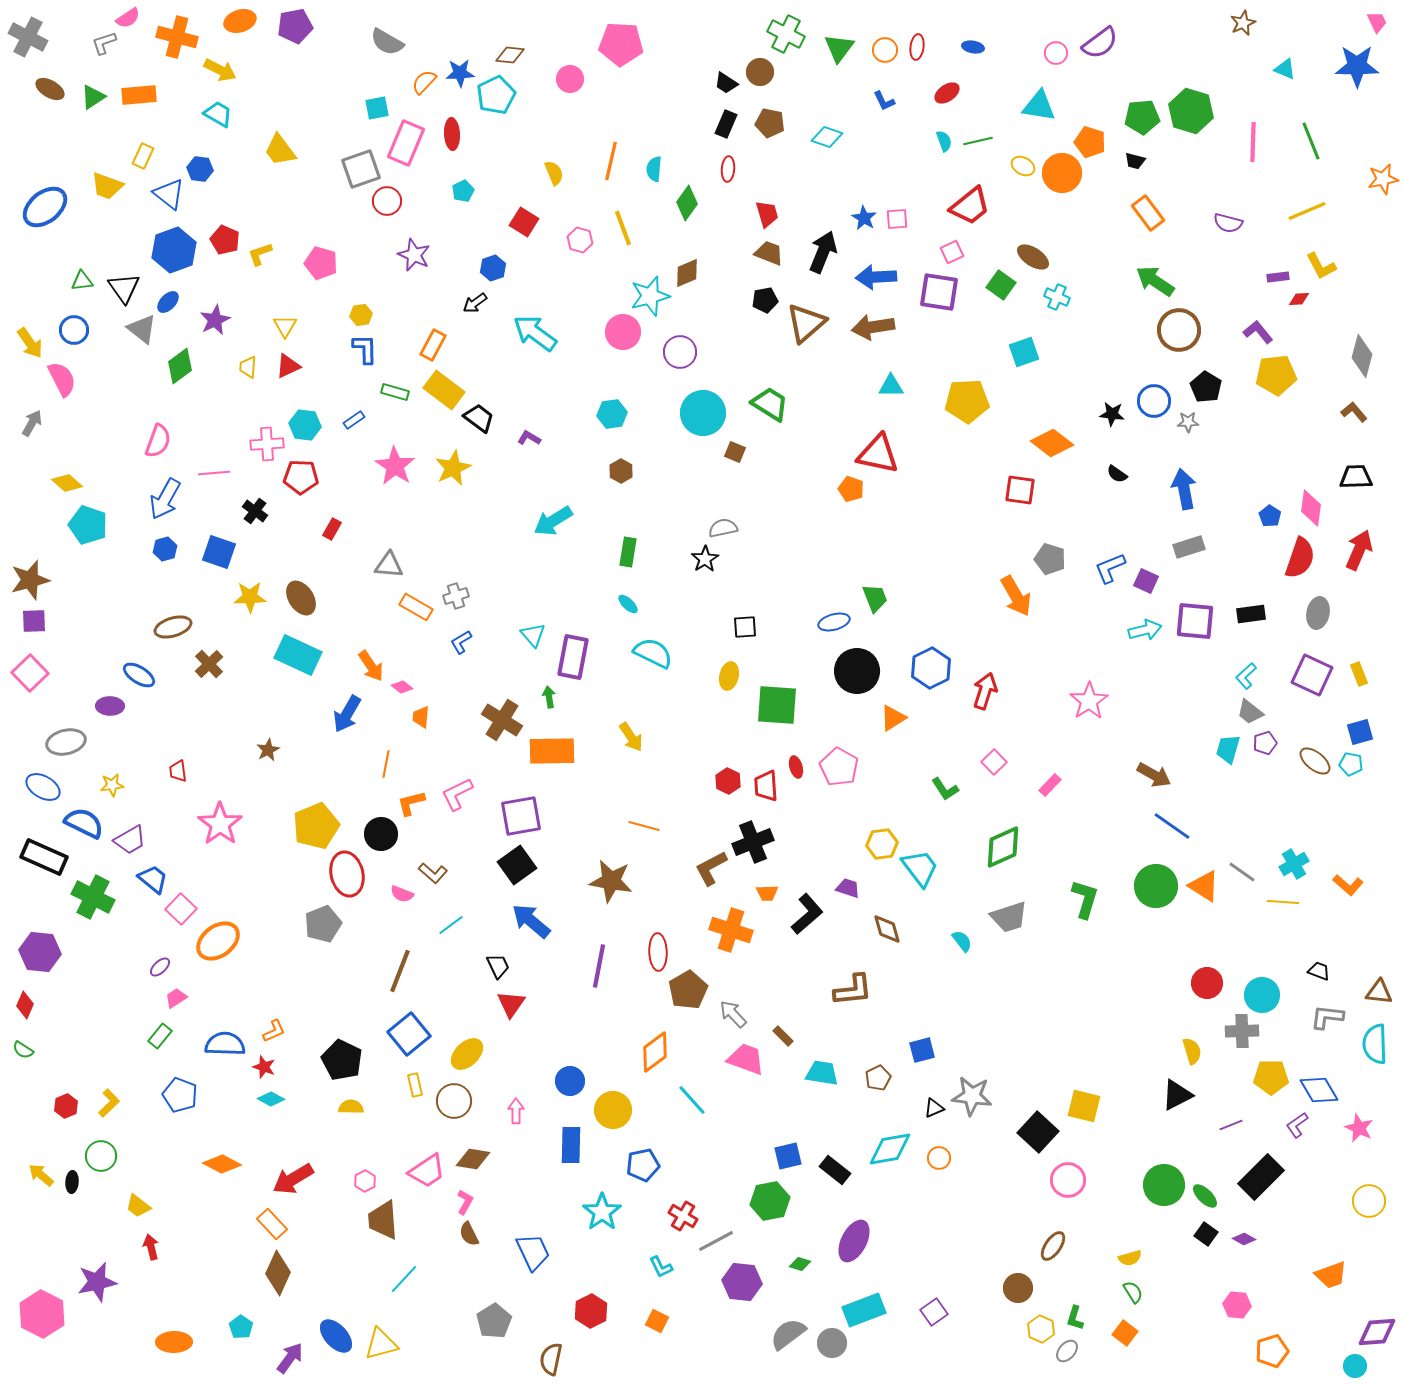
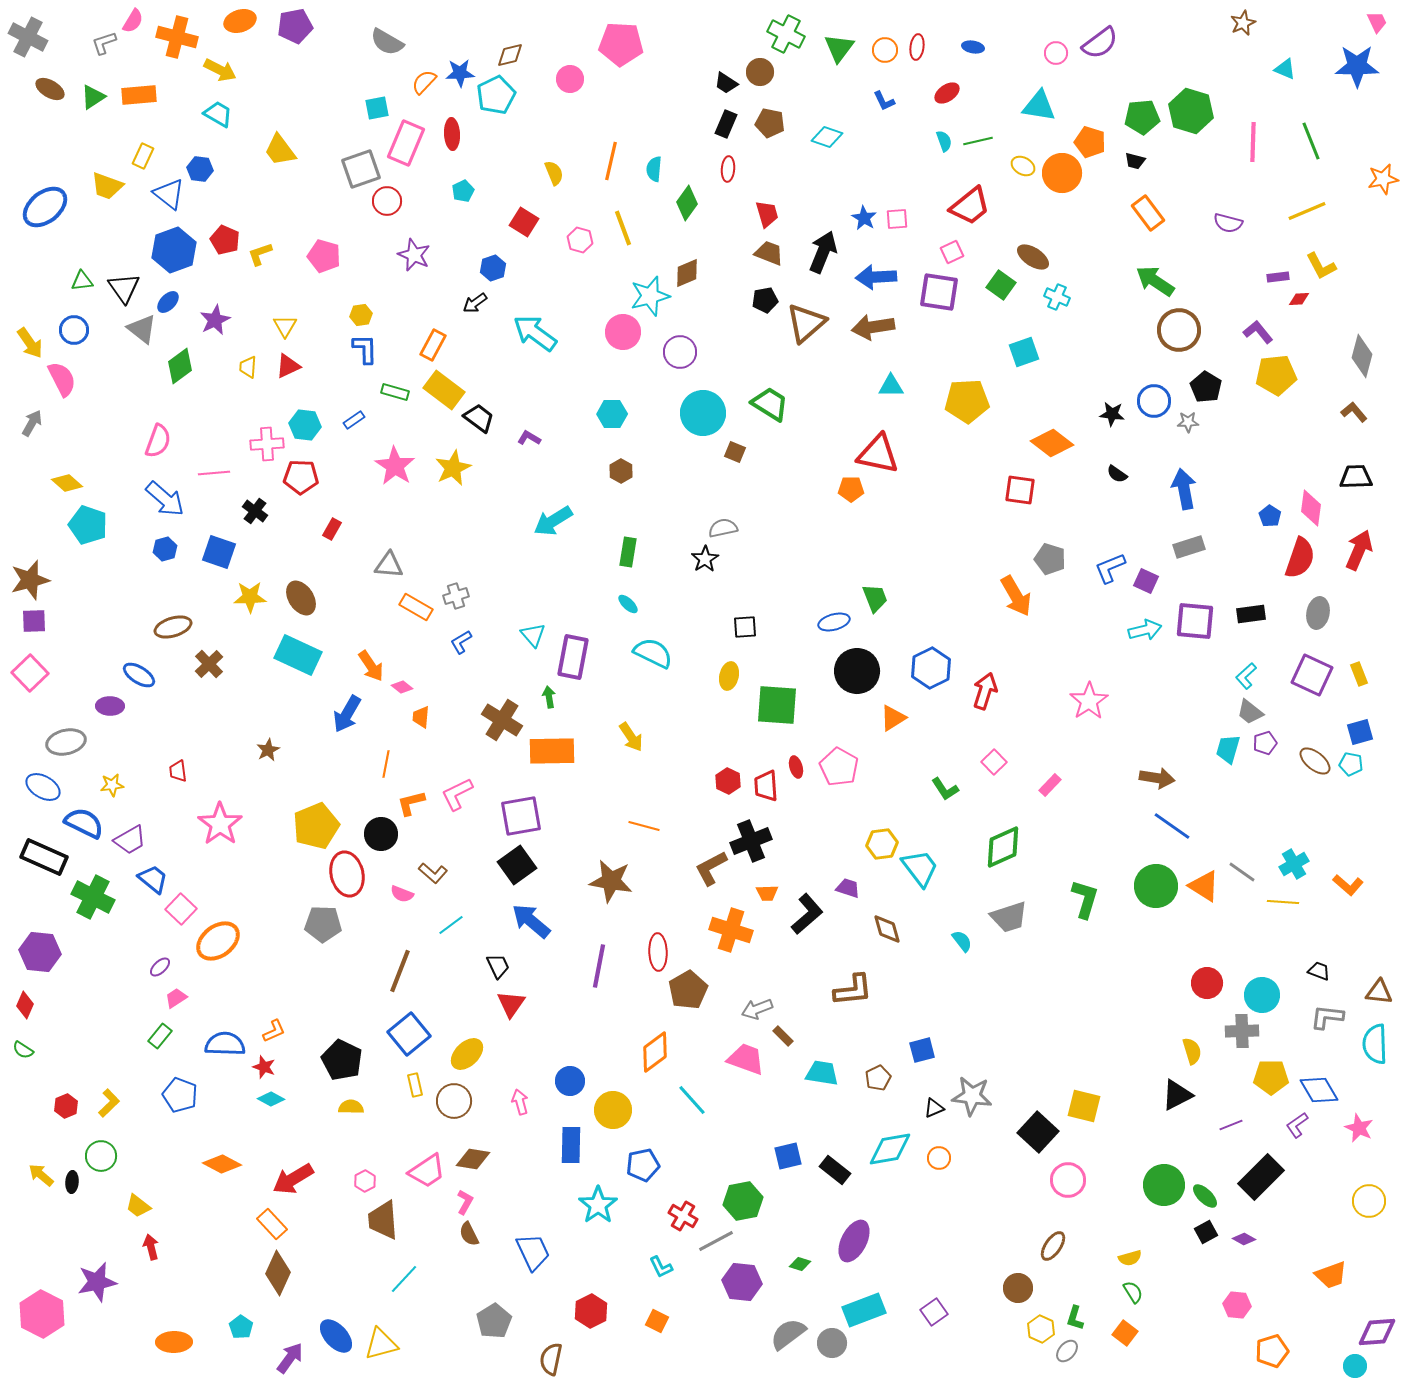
pink semicircle at (128, 18): moved 5 px right, 3 px down; rotated 25 degrees counterclockwise
brown diamond at (510, 55): rotated 20 degrees counterclockwise
pink pentagon at (321, 263): moved 3 px right, 7 px up
cyan hexagon at (612, 414): rotated 8 degrees clockwise
orange pentagon at (851, 489): rotated 20 degrees counterclockwise
blue arrow at (165, 499): rotated 78 degrees counterclockwise
brown arrow at (1154, 775): moved 3 px right, 3 px down; rotated 20 degrees counterclockwise
black cross at (753, 842): moved 2 px left, 1 px up
gray pentagon at (323, 924): rotated 24 degrees clockwise
gray arrow at (733, 1014): moved 24 px right, 5 px up; rotated 68 degrees counterclockwise
pink arrow at (516, 1111): moved 4 px right, 9 px up; rotated 15 degrees counterclockwise
green hexagon at (770, 1201): moved 27 px left
cyan star at (602, 1212): moved 4 px left, 7 px up
black square at (1206, 1234): moved 2 px up; rotated 25 degrees clockwise
